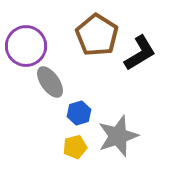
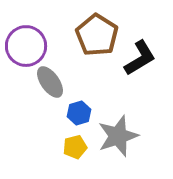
black L-shape: moved 5 px down
